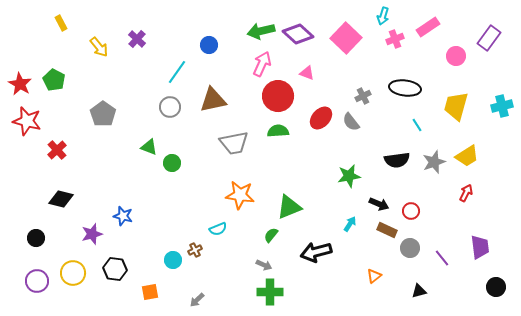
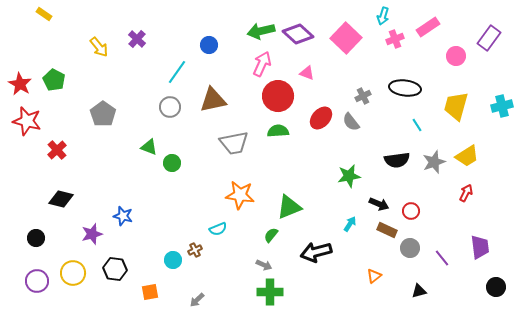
yellow rectangle at (61, 23): moved 17 px left, 9 px up; rotated 28 degrees counterclockwise
